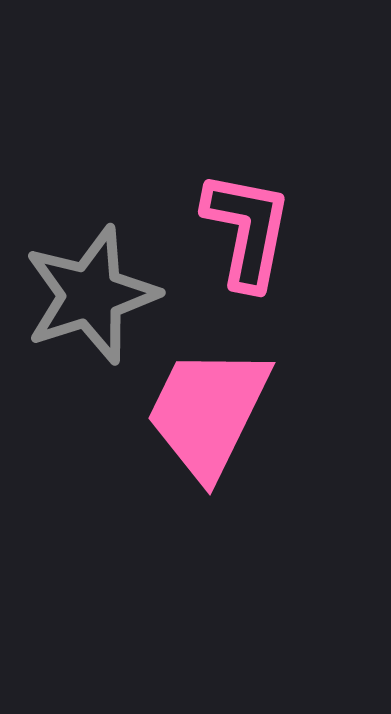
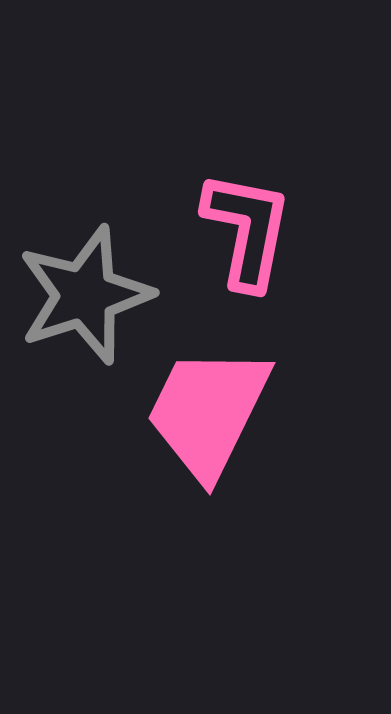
gray star: moved 6 px left
